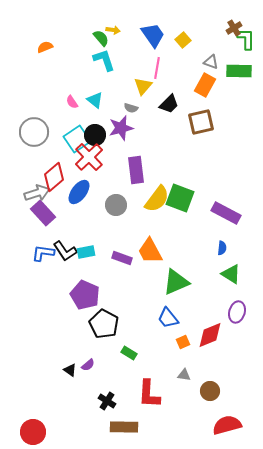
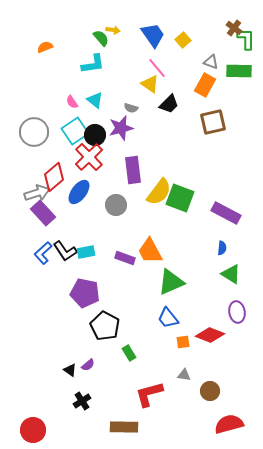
brown cross at (234, 28): rotated 21 degrees counterclockwise
cyan L-shape at (104, 60): moved 11 px left, 4 px down; rotated 100 degrees clockwise
pink line at (157, 68): rotated 50 degrees counterclockwise
yellow triangle at (143, 86): moved 7 px right, 2 px up; rotated 36 degrees counterclockwise
brown square at (201, 122): moved 12 px right
cyan square at (77, 139): moved 2 px left, 8 px up
purple rectangle at (136, 170): moved 3 px left
yellow semicircle at (157, 199): moved 2 px right, 7 px up
blue L-shape at (43, 253): rotated 50 degrees counterclockwise
purple rectangle at (122, 258): moved 3 px right
green triangle at (176, 282): moved 5 px left
purple pentagon at (85, 295): moved 2 px up; rotated 12 degrees counterclockwise
purple ellipse at (237, 312): rotated 25 degrees counterclockwise
black pentagon at (104, 324): moved 1 px right, 2 px down
red diamond at (210, 335): rotated 44 degrees clockwise
orange square at (183, 342): rotated 16 degrees clockwise
green rectangle at (129, 353): rotated 28 degrees clockwise
red L-shape at (149, 394): rotated 72 degrees clockwise
black cross at (107, 401): moved 25 px left; rotated 24 degrees clockwise
red semicircle at (227, 425): moved 2 px right, 1 px up
red circle at (33, 432): moved 2 px up
